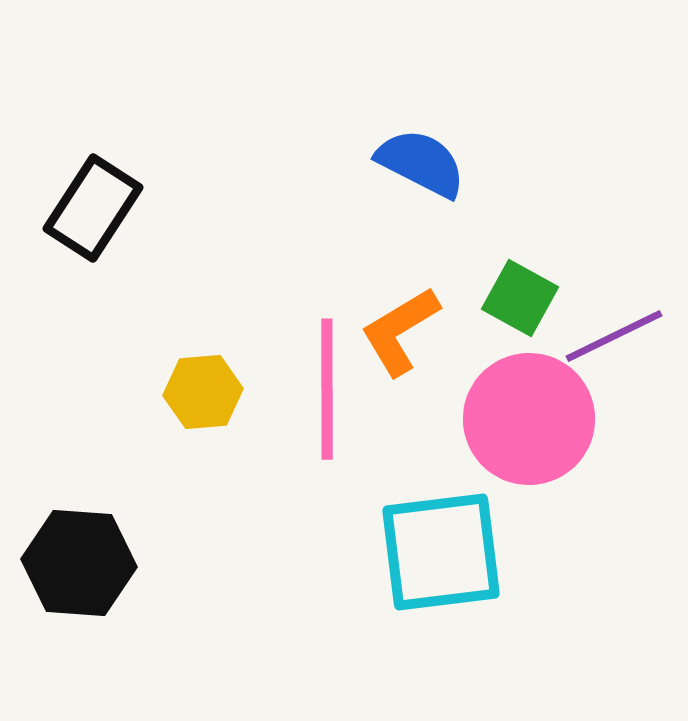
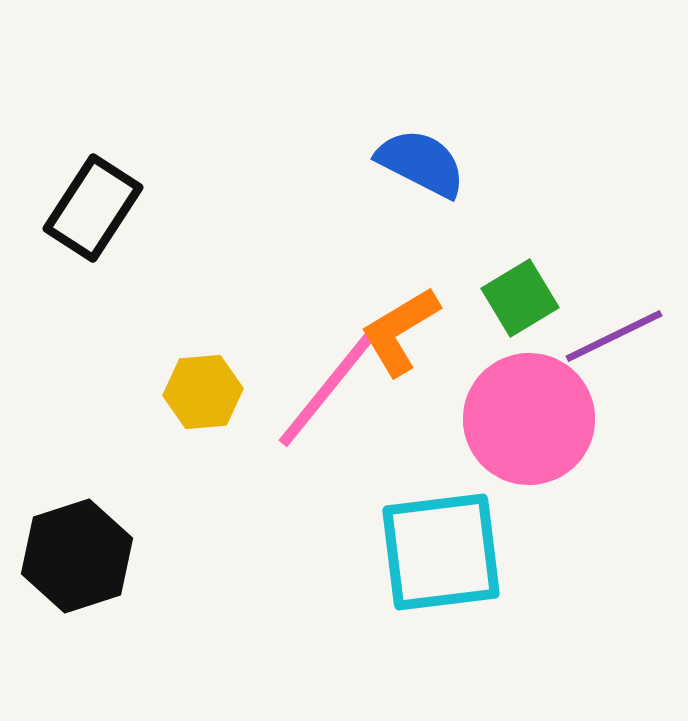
green square: rotated 30 degrees clockwise
pink line: rotated 39 degrees clockwise
black hexagon: moved 2 px left, 7 px up; rotated 22 degrees counterclockwise
